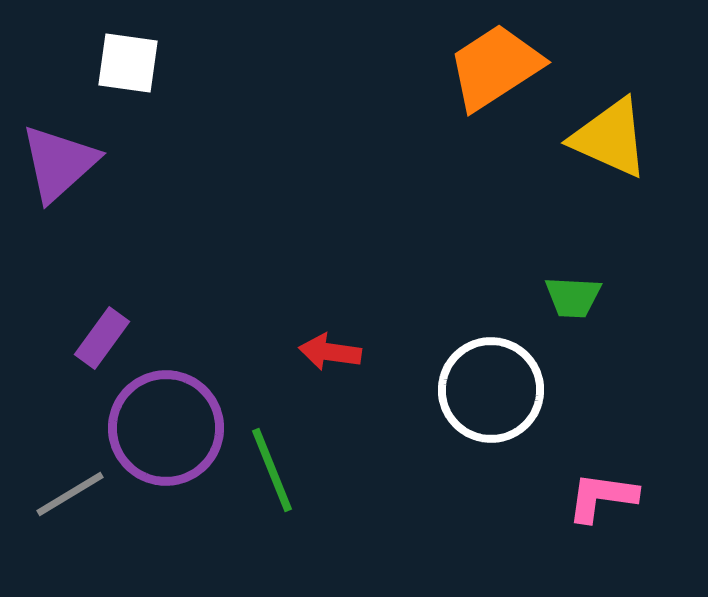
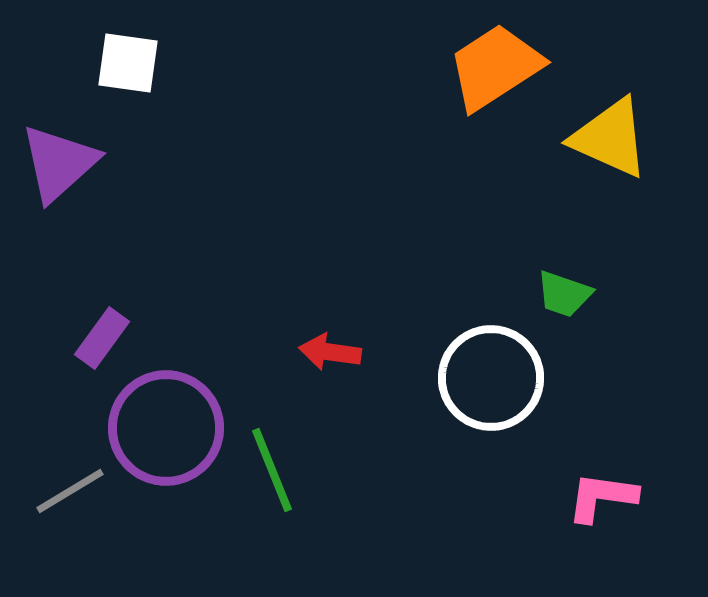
green trapezoid: moved 9 px left, 3 px up; rotated 16 degrees clockwise
white circle: moved 12 px up
gray line: moved 3 px up
